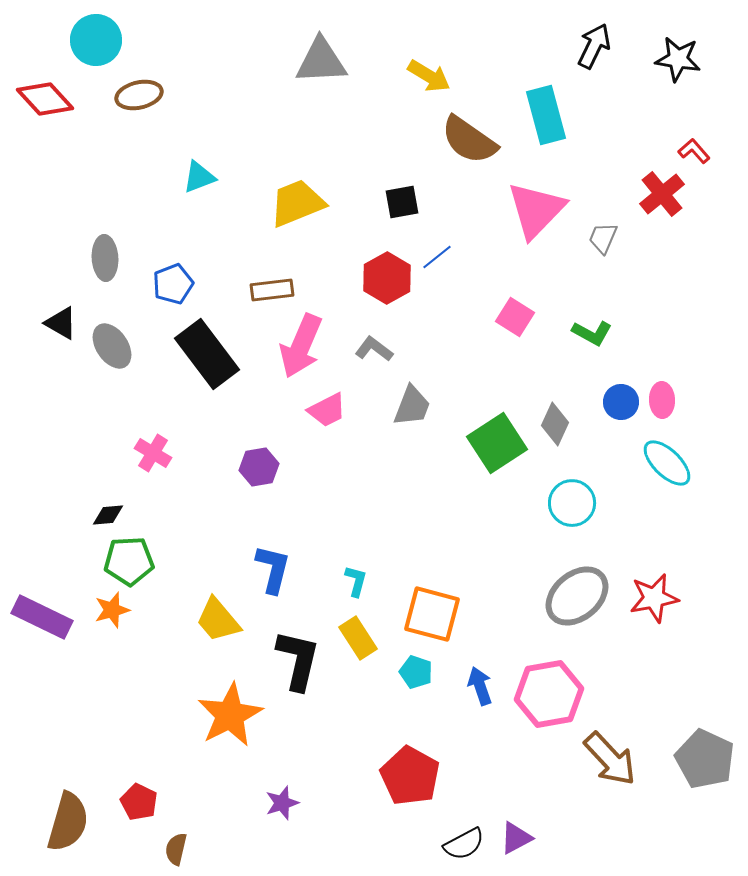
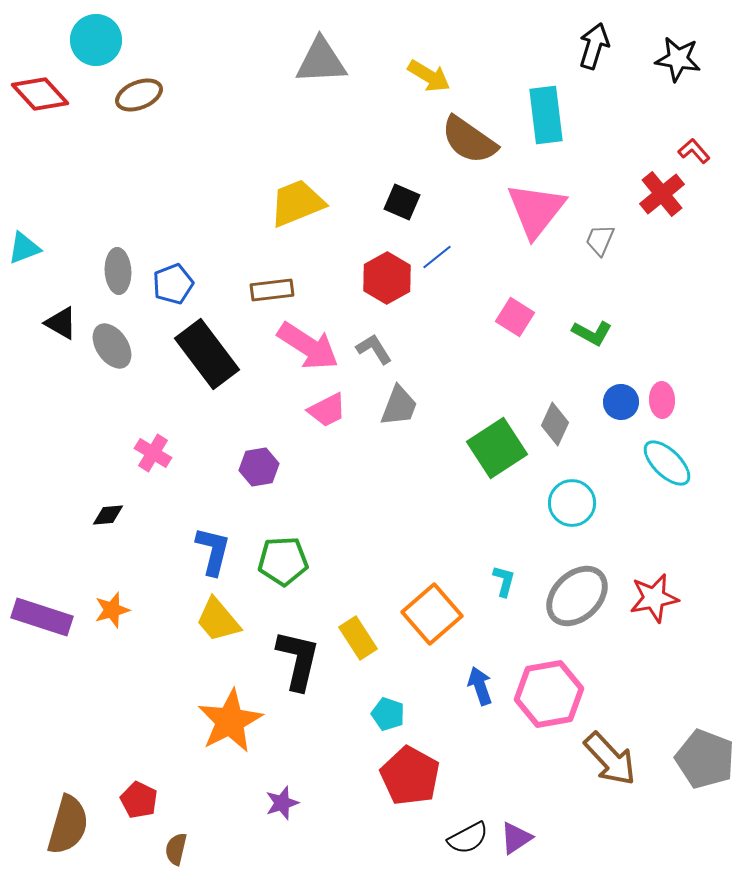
black arrow at (594, 46): rotated 9 degrees counterclockwise
brown ellipse at (139, 95): rotated 9 degrees counterclockwise
red diamond at (45, 99): moved 5 px left, 5 px up
cyan rectangle at (546, 115): rotated 8 degrees clockwise
cyan triangle at (199, 177): moved 175 px left, 71 px down
black square at (402, 202): rotated 33 degrees clockwise
pink triangle at (536, 210): rotated 6 degrees counterclockwise
gray trapezoid at (603, 238): moved 3 px left, 2 px down
gray ellipse at (105, 258): moved 13 px right, 13 px down
pink arrow at (301, 346): moved 7 px right; rotated 80 degrees counterclockwise
gray L-shape at (374, 349): rotated 21 degrees clockwise
gray trapezoid at (412, 406): moved 13 px left
green square at (497, 443): moved 5 px down
green pentagon at (129, 561): moved 154 px right
blue L-shape at (273, 569): moved 60 px left, 18 px up
cyan L-shape at (356, 581): moved 148 px right
gray ellipse at (577, 596): rotated 4 degrees counterclockwise
orange square at (432, 614): rotated 34 degrees clockwise
purple rectangle at (42, 617): rotated 8 degrees counterclockwise
cyan pentagon at (416, 672): moved 28 px left, 42 px down
orange star at (230, 715): moved 6 px down
gray pentagon at (705, 759): rotated 4 degrees counterclockwise
red pentagon at (139, 802): moved 2 px up
brown semicircle at (68, 822): moved 3 px down
purple triangle at (516, 838): rotated 6 degrees counterclockwise
black semicircle at (464, 844): moved 4 px right, 6 px up
